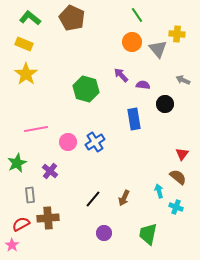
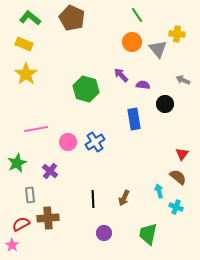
black line: rotated 42 degrees counterclockwise
